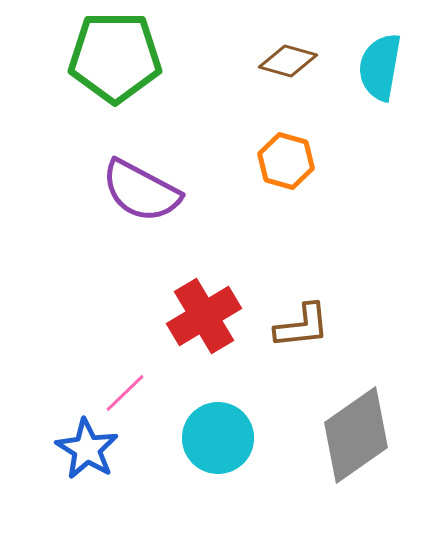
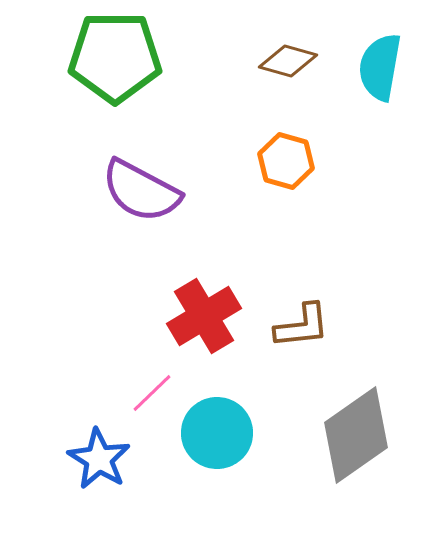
pink line: moved 27 px right
cyan circle: moved 1 px left, 5 px up
blue star: moved 12 px right, 10 px down
